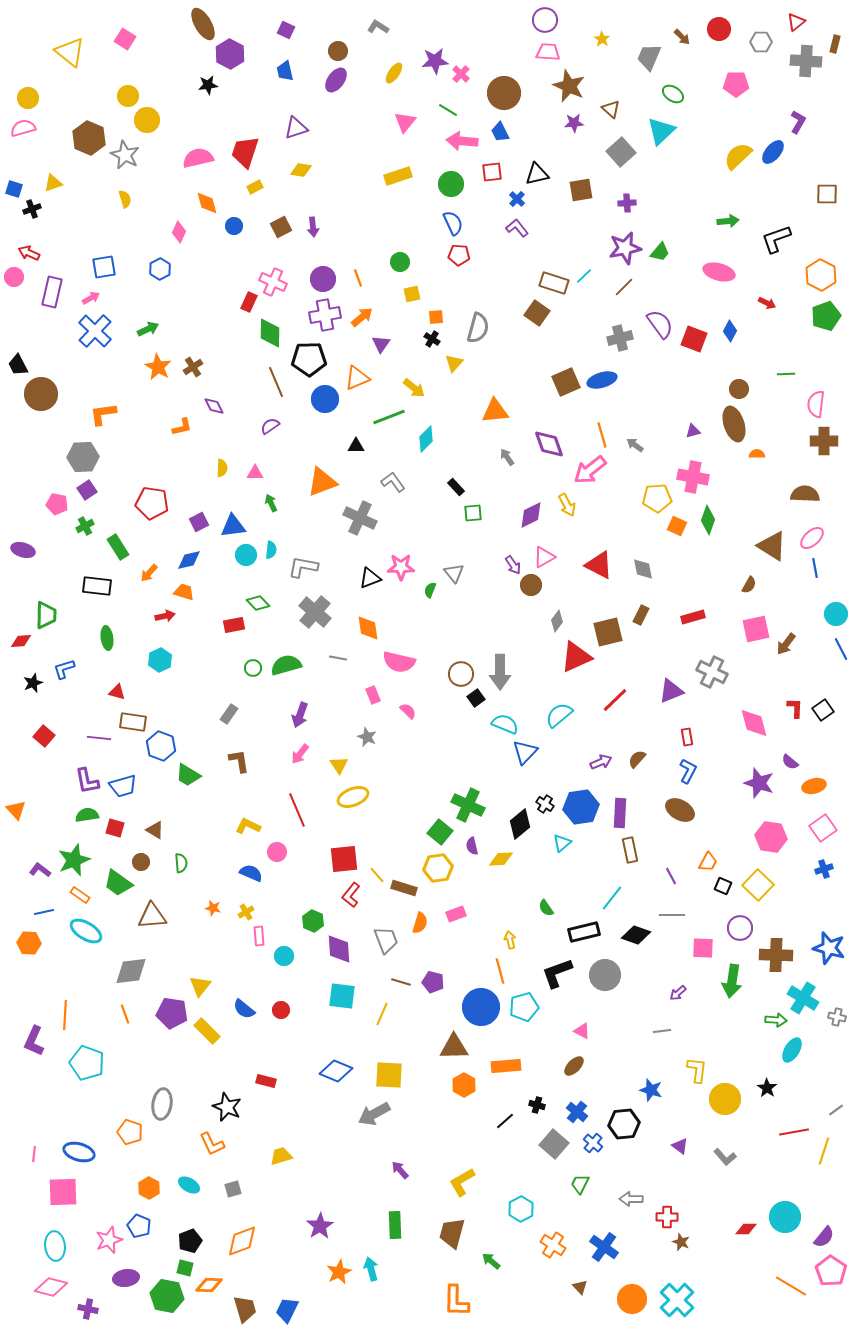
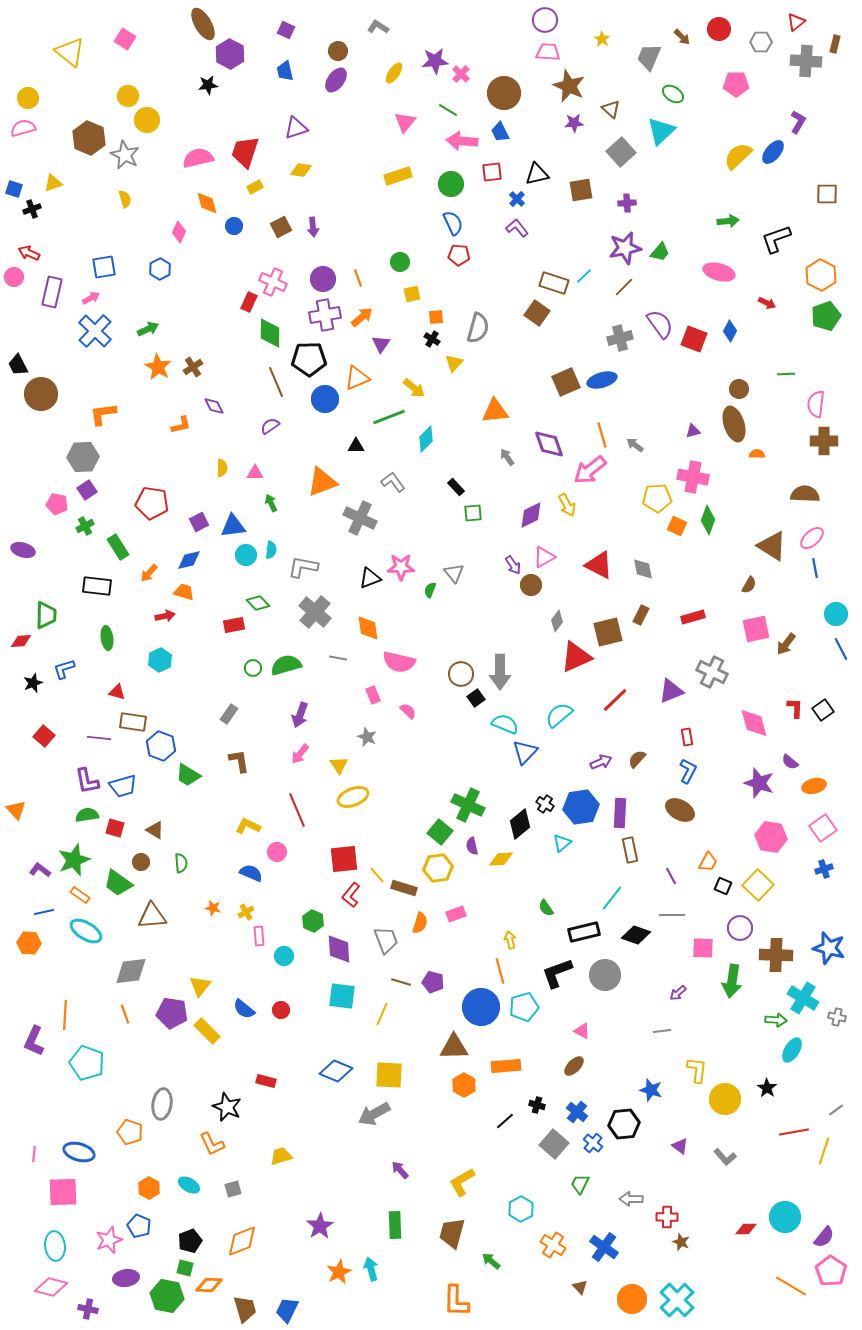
orange L-shape at (182, 427): moved 1 px left, 2 px up
